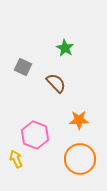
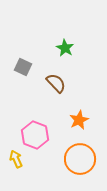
orange star: rotated 24 degrees counterclockwise
